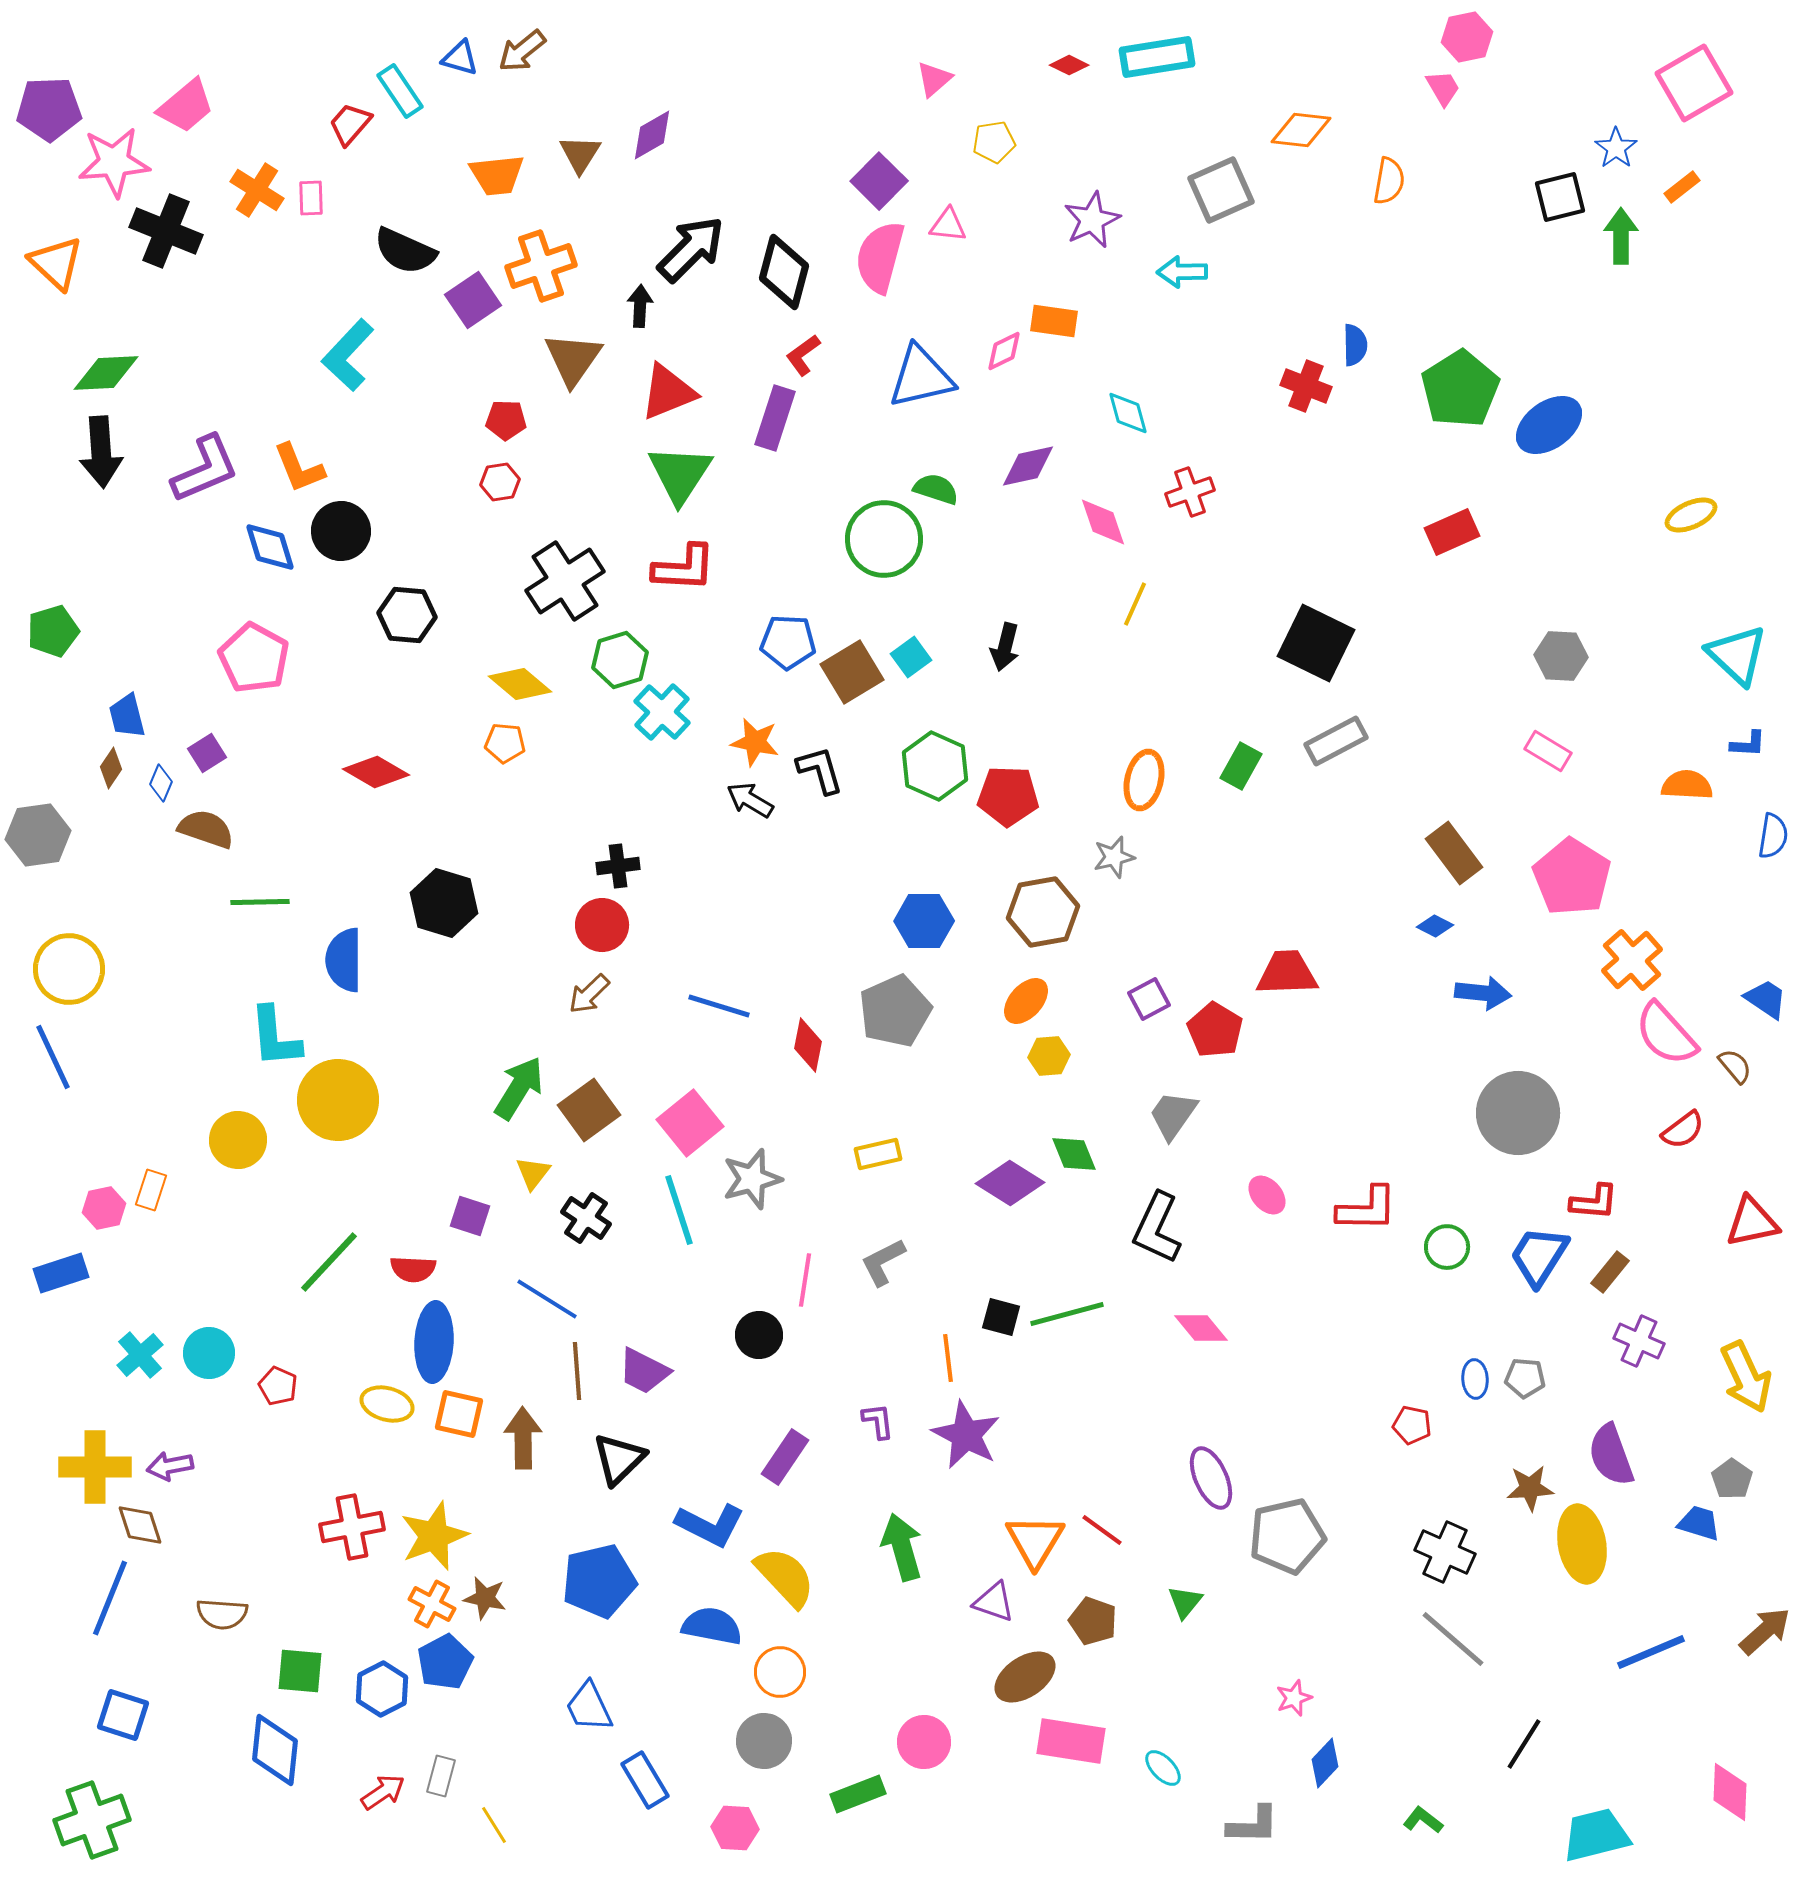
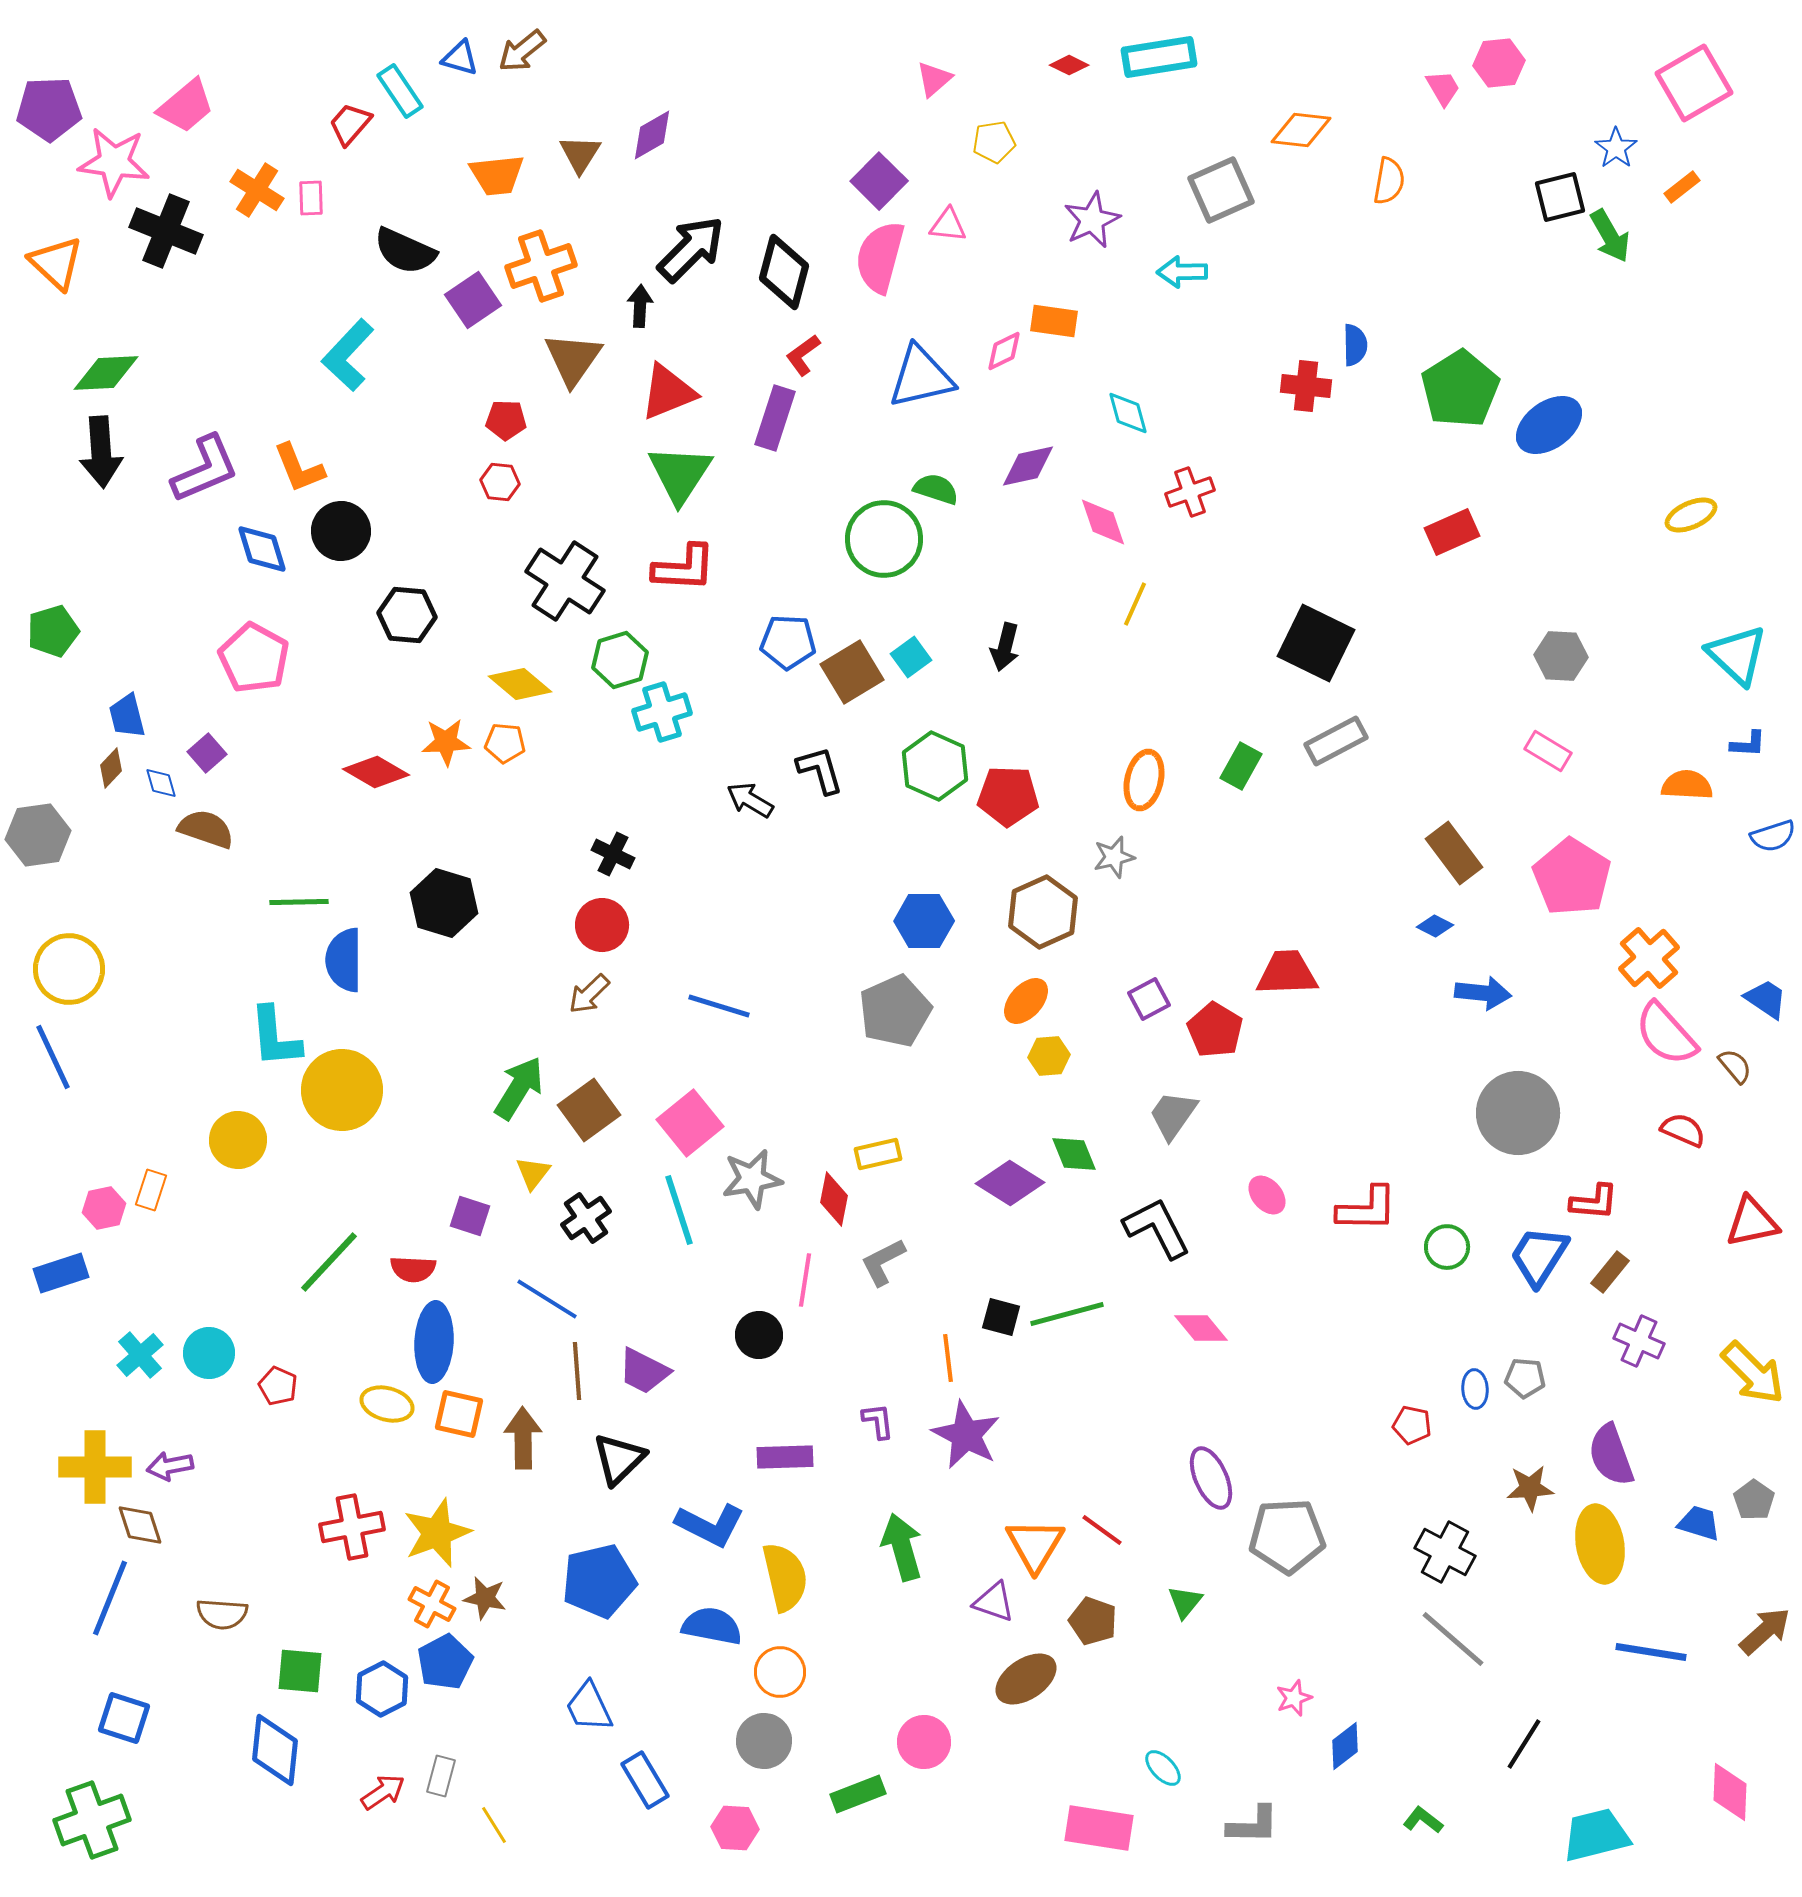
pink hexagon at (1467, 37): moved 32 px right, 26 px down; rotated 6 degrees clockwise
cyan rectangle at (1157, 57): moved 2 px right
pink star at (114, 162): rotated 12 degrees clockwise
green arrow at (1621, 236): moved 11 px left; rotated 150 degrees clockwise
red cross at (1306, 386): rotated 15 degrees counterclockwise
red hexagon at (500, 482): rotated 15 degrees clockwise
blue diamond at (270, 547): moved 8 px left, 2 px down
black cross at (565, 581): rotated 24 degrees counterclockwise
cyan cross at (662, 712): rotated 30 degrees clockwise
orange star at (755, 742): moved 309 px left; rotated 15 degrees counterclockwise
purple square at (207, 753): rotated 9 degrees counterclockwise
brown diamond at (111, 768): rotated 9 degrees clockwise
blue diamond at (161, 783): rotated 39 degrees counterclockwise
blue semicircle at (1773, 836): rotated 63 degrees clockwise
black cross at (618, 866): moved 5 px left, 12 px up; rotated 33 degrees clockwise
green line at (260, 902): moved 39 px right
brown hexagon at (1043, 912): rotated 14 degrees counterclockwise
orange cross at (1632, 960): moved 17 px right, 2 px up
red diamond at (808, 1045): moved 26 px right, 154 px down
yellow circle at (338, 1100): moved 4 px right, 10 px up
red semicircle at (1683, 1130): rotated 120 degrees counterclockwise
gray star at (752, 1179): rotated 6 degrees clockwise
black cross at (586, 1218): rotated 21 degrees clockwise
black L-shape at (1157, 1228): rotated 128 degrees clockwise
yellow arrow at (1746, 1377): moved 7 px right, 4 px up; rotated 20 degrees counterclockwise
blue ellipse at (1475, 1379): moved 10 px down
purple rectangle at (785, 1457): rotated 54 degrees clockwise
gray pentagon at (1732, 1479): moved 22 px right, 21 px down
yellow star at (434, 1536): moved 3 px right, 3 px up
gray pentagon at (1287, 1536): rotated 10 degrees clockwise
orange triangle at (1035, 1541): moved 4 px down
yellow ellipse at (1582, 1544): moved 18 px right
black cross at (1445, 1552): rotated 4 degrees clockwise
yellow semicircle at (785, 1577): rotated 30 degrees clockwise
blue line at (1651, 1652): rotated 32 degrees clockwise
brown ellipse at (1025, 1677): moved 1 px right, 2 px down
blue square at (123, 1715): moved 1 px right, 3 px down
pink rectangle at (1071, 1741): moved 28 px right, 87 px down
blue diamond at (1325, 1763): moved 20 px right, 17 px up; rotated 9 degrees clockwise
